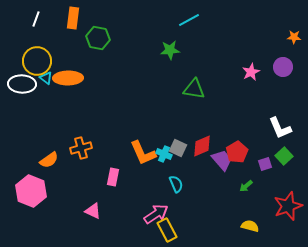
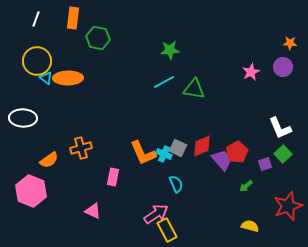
cyan line: moved 25 px left, 62 px down
orange star: moved 4 px left, 6 px down
white ellipse: moved 1 px right, 34 px down
green square: moved 1 px left, 2 px up
